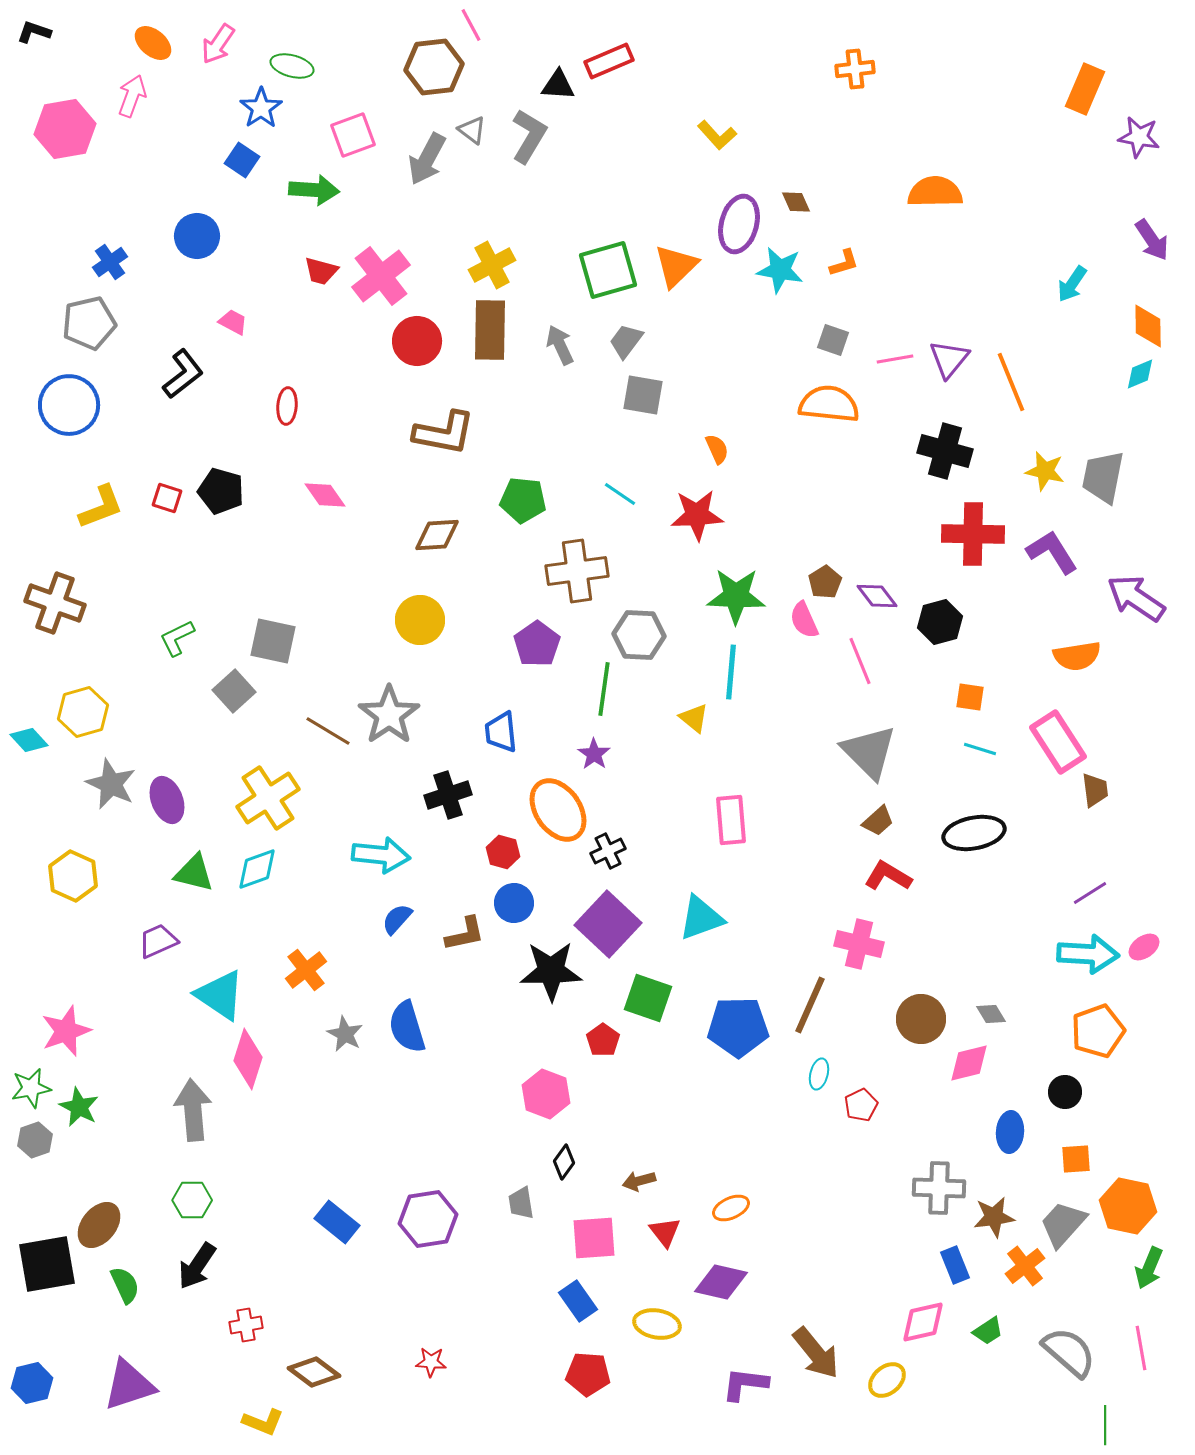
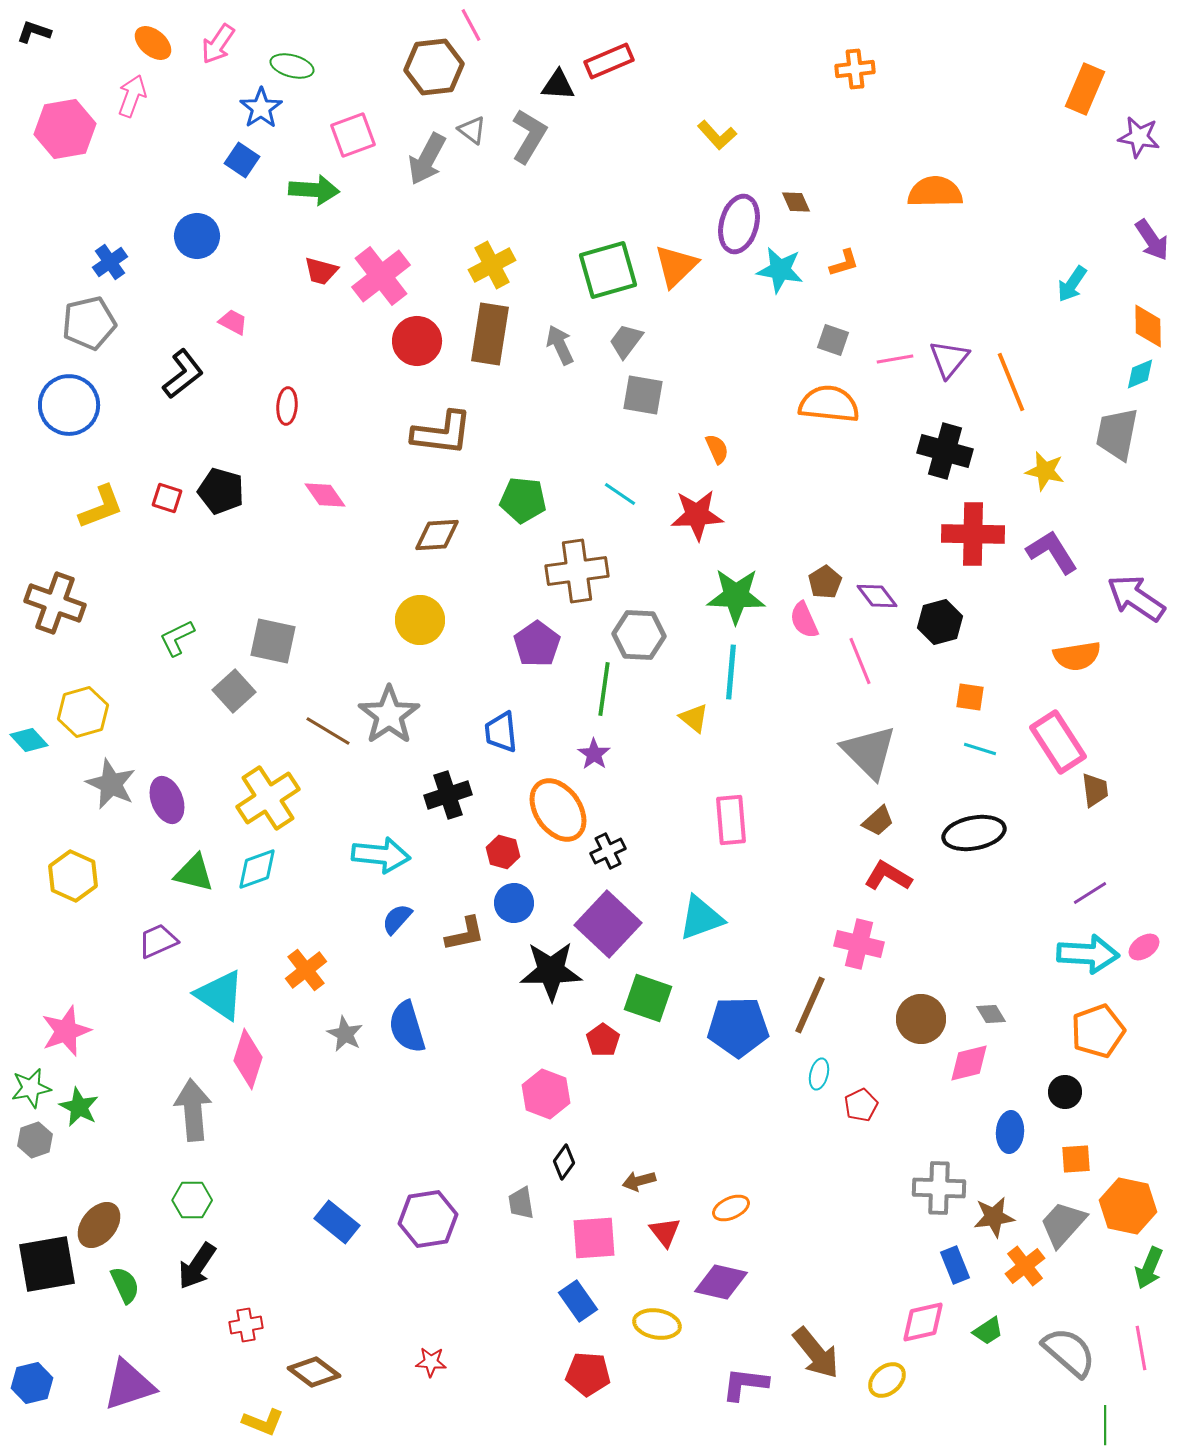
brown rectangle at (490, 330): moved 4 px down; rotated 8 degrees clockwise
brown L-shape at (444, 433): moved 2 px left; rotated 4 degrees counterclockwise
gray trapezoid at (1103, 477): moved 14 px right, 43 px up
